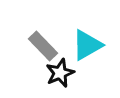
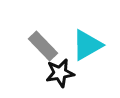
black star: rotated 12 degrees clockwise
